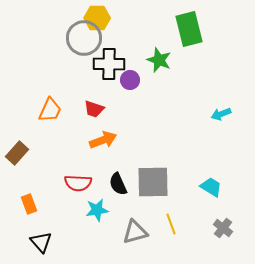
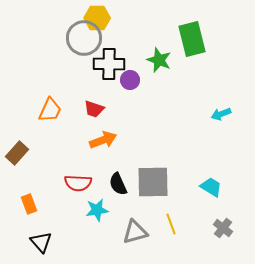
green rectangle: moved 3 px right, 10 px down
